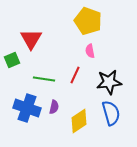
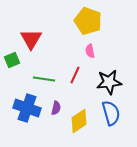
purple semicircle: moved 2 px right, 1 px down
